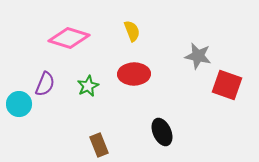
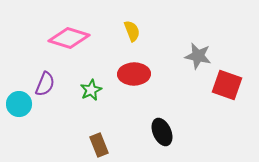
green star: moved 3 px right, 4 px down
